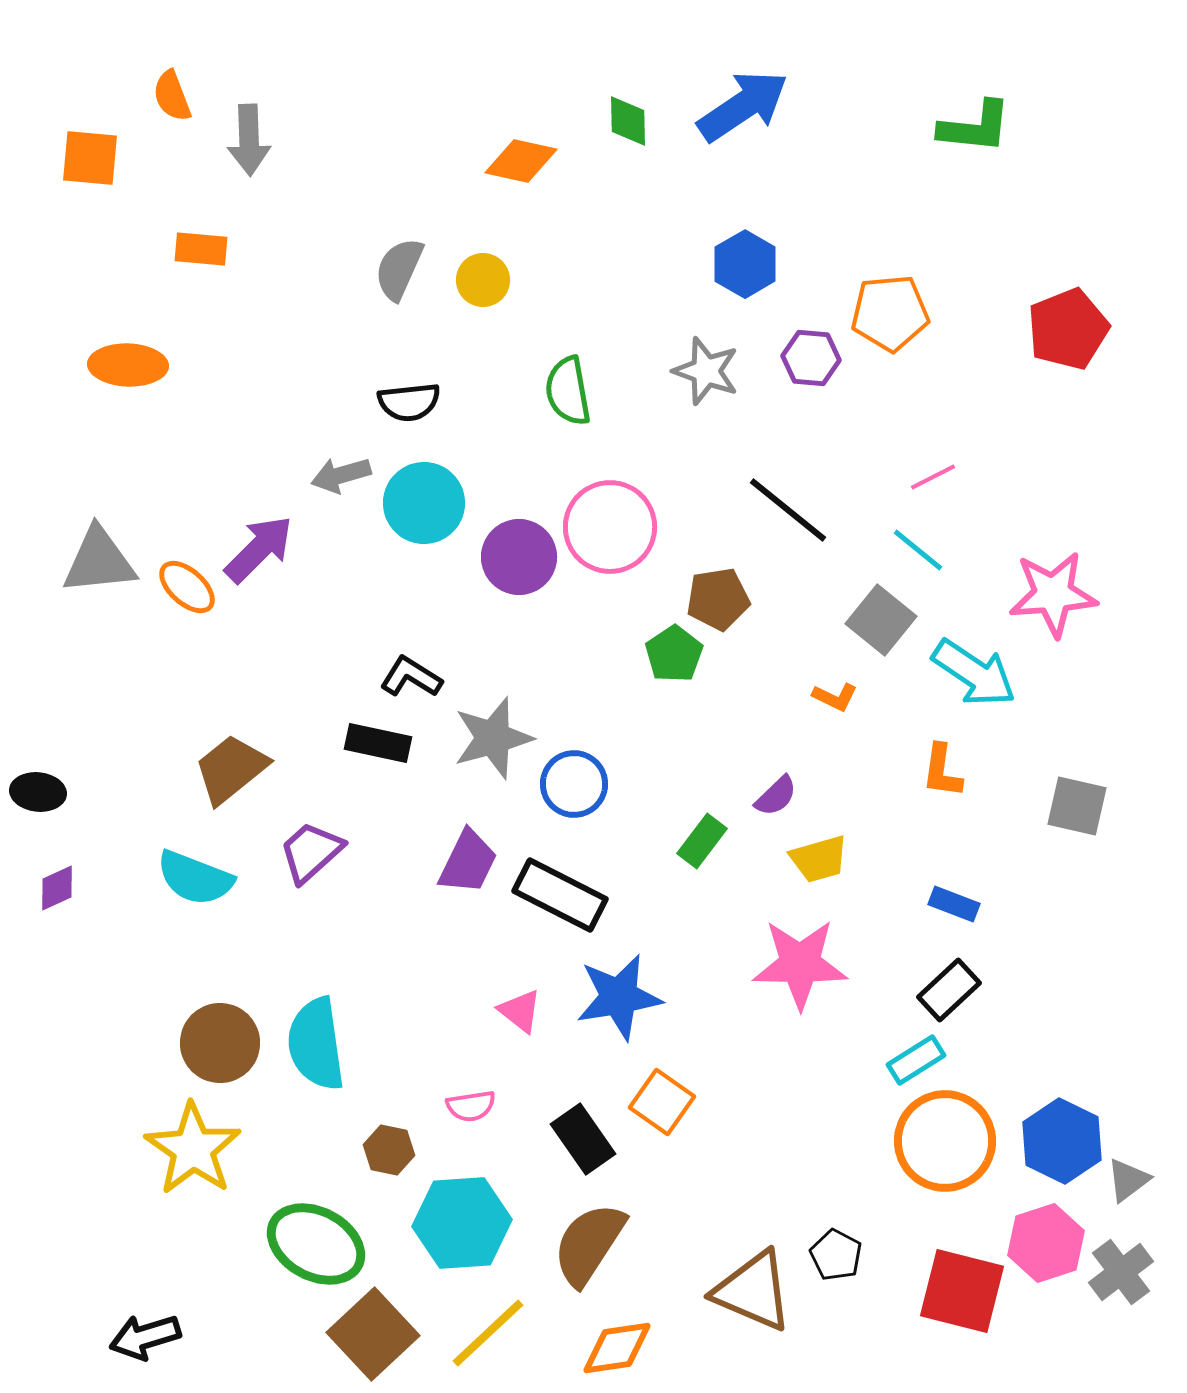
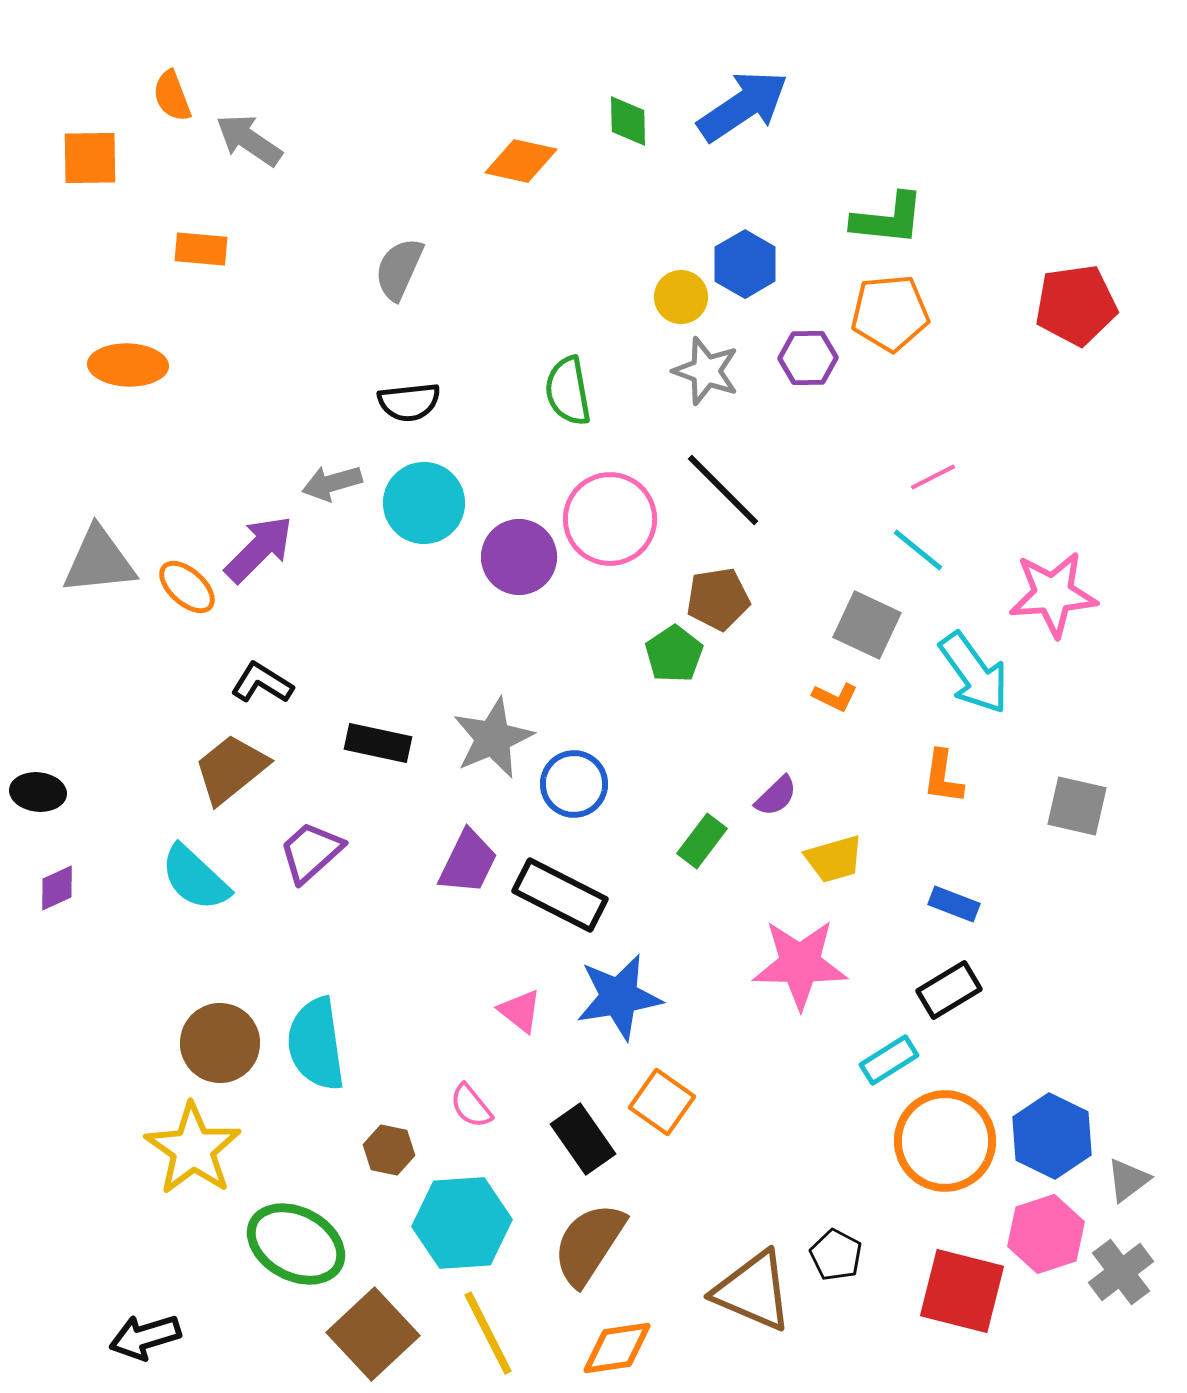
green L-shape at (975, 127): moved 87 px left, 92 px down
gray arrow at (249, 140): rotated 126 degrees clockwise
orange square at (90, 158): rotated 6 degrees counterclockwise
yellow circle at (483, 280): moved 198 px right, 17 px down
red pentagon at (1068, 329): moved 8 px right, 24 px up; rotated 14 degrees clockwise
purple hexagon at (811, 358): moved 3 px left; rotated 6 degrees counterclockwise
gray arrow at (341, 475): moved 9 px left, 8 px down
black line at (788, 510): moved 65 px left, 20 px up; rotated 6 degrees clockwise
pink circle at (610, 527): moved 8 px up
gray square at (881, 620): moved 14 px left, 5 px down; rotated 14 degrees counterclockwise
cyan arrow at (974, 673): rotated 20 degrees clockwise
black L-shape at (411, 677): moved 149 px left, 6 px down
gray star at (493, 738): rotated 8 degrees counterclockwise
orange L-shape at (942, 771): moved 1 px right, 6 px down
yellow trapezoid at (819, 859): moved 15 px right
cyan semicircle at (195, 878): rotated 22 degrees clockwise
black rectangle at (949, 990): rotated 12 degrees clockwise
cyan rectangle at (916, 1060): moved 27 px left
pink semicircle at (471, 1106): rotated 60 degrees clockwise
blue hexagon at (1062, 1141): moved 10 px left, 5 px up
pink hexagon at (1046, 1243): moved 9 px up
green ellipse at (316, 1244): moved 20 px left
yellow line at (488, 1333): rotated 74 degrees counterclockwise
